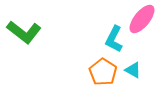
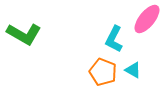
pink ellipse: moved 5 px right
green L-shape: moved 2 px down; rotated 8 degrees counterclockwise
orange pentagon: rotated 12 degrees counterclockwise
